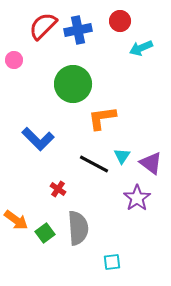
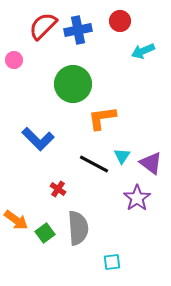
cyan arrow: moved 2 px right, 3 px down
